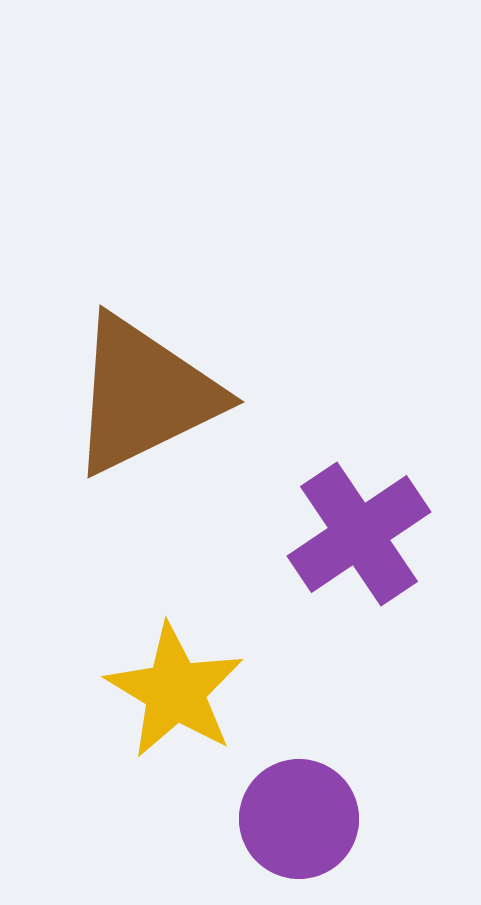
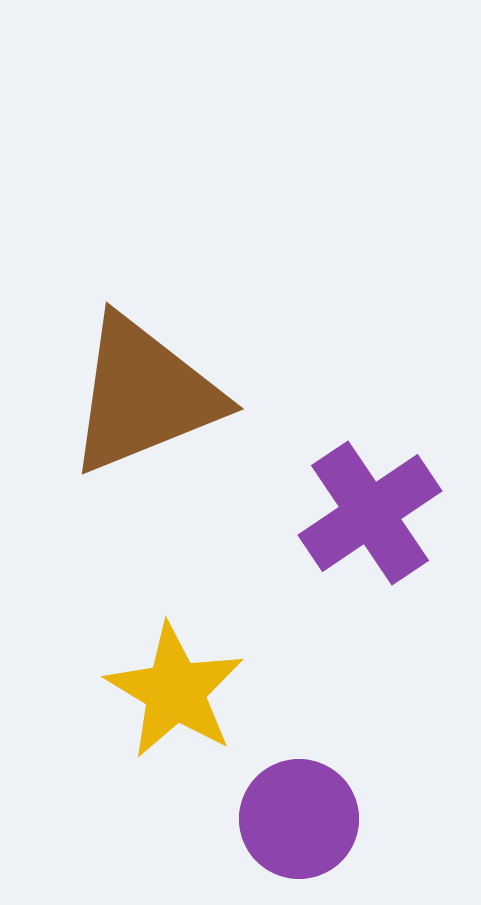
brown triangle: rotated 4 degrees clockwise
purple cross: moved 11 px right, 21 px up
